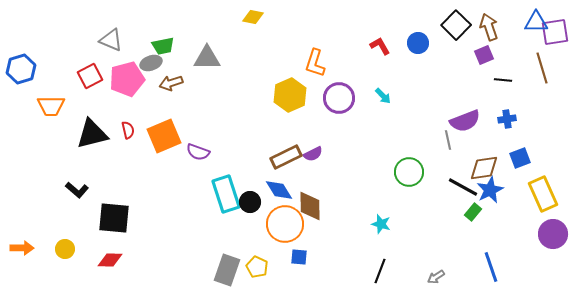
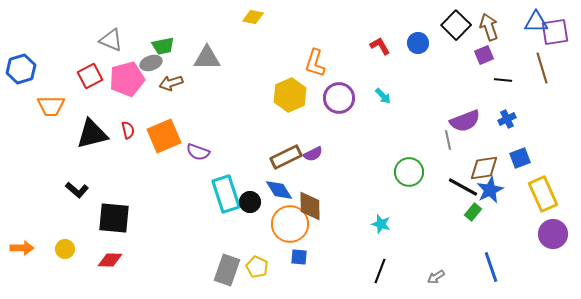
blue cross at (507, 119): rotated 18 degrees counterclockwise
orange circle at (285, 224): moved 5 px right
